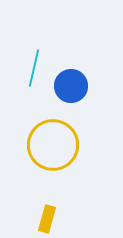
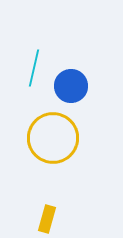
yellow circle: moved 7 px up
